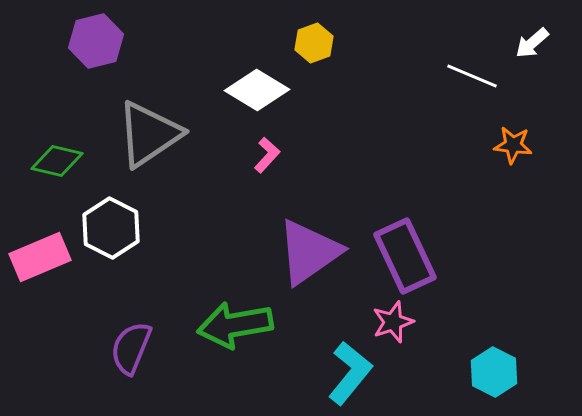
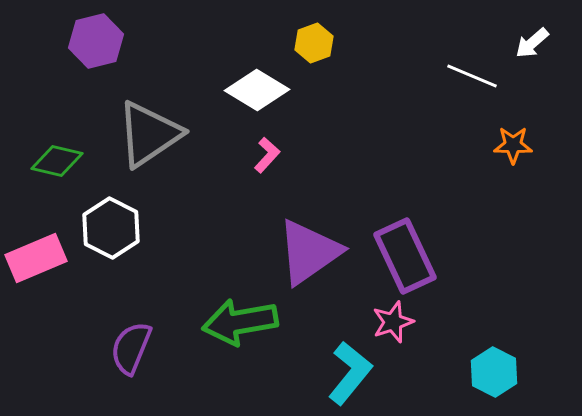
orange star: rotated 6 degrees counterclockwise
pink rectangle: moved 4 px left, 1 px down
green arrow: moved 5 px right, 3 px up
